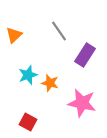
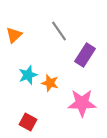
pink star: rotated 12 degrees counterclockwise
